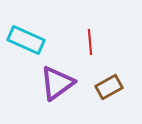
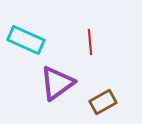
brown rectangle: moved 6 px left, 15 px down
